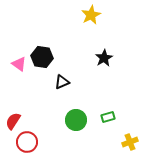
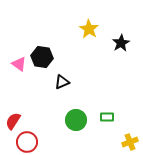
yellow star: moved 2 px left, 14 px down; rotated 12 degrees counterclockwise
black star: moved 17 px right, 15 px up
green rectangle: moved 1 px left; rotated 16 degrees clockwise
